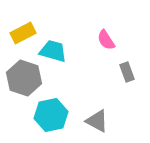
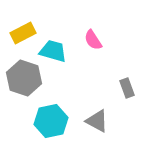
pink semicircle: moved 13 px left
gray rectangle: moved 16 px down
cyan hexagon: moved 6 px down
